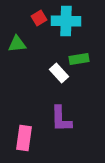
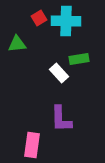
pink rectangle: moved 8 px right, 7 px down
